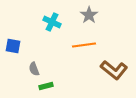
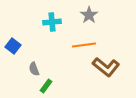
cyan cross: rotated 30 degrees counterclockwise
blue square: rotated 28 degrees clockwise
brown L-shape: moved 8 px left, 3 px up
green rectangle: rotated 40 degrees counterclockwise
